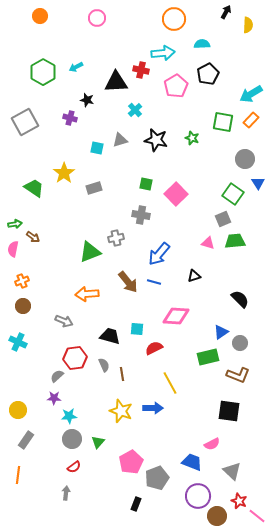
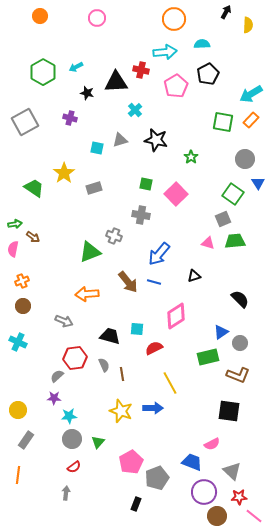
cyan arrow at (163, 53): moved 2 px right, 1 px up
black star at (87, 100): moved 7 px up
green star at (192, 138): moved 1 px left, 19 px down; rotated 16 degrees clockwise
gray cross at (116, 238): moved 2 px left, 2 px up; rotated 35 degrees clockwise
pink diamond at (176, 316): rotated 36 degrees counterclockwise
purple circle at (198, 496): moved 6 px right, 4 px up
red star at (239, 501): moved 4 px up; rotated 28 degrees counterclockwise
pink line at (257, 516): moved 3 px left
